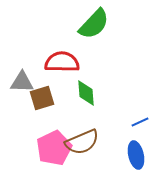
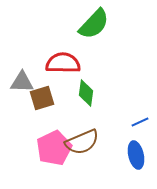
red semicircle: moved 1 px right, 1 px down
green diamond: rotated 12 degrees clockwise
